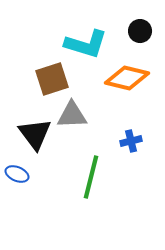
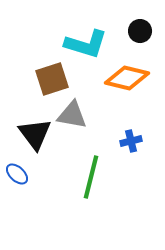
gray triangle: rotated 12 degrees clockwise
blue ellipse: rotated 20 degrees clockwise
